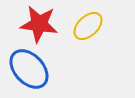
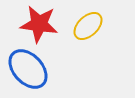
blue ellipse: moved 1 px left
